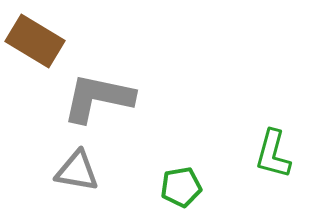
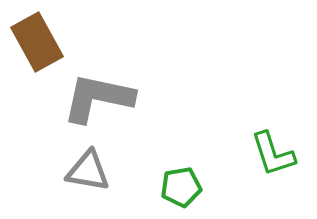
brown rectangle: moved 2 px right, 1 px down; rotated 30 degrees clockwise
green L-shape: rotated 33 degrees counterclockwise
gray triangle: moved 11 px right
